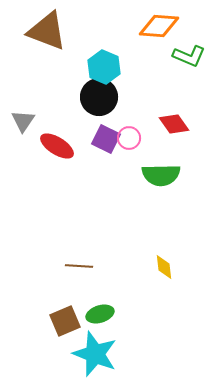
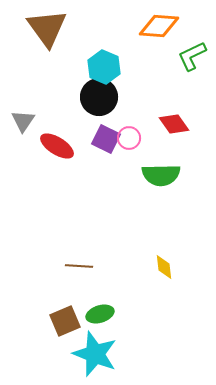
brown triangle: moved 3 px up; rotated 33 degrees clockwise
green L-shape: moved 3 px right; rotated 132 degrees clockwise
